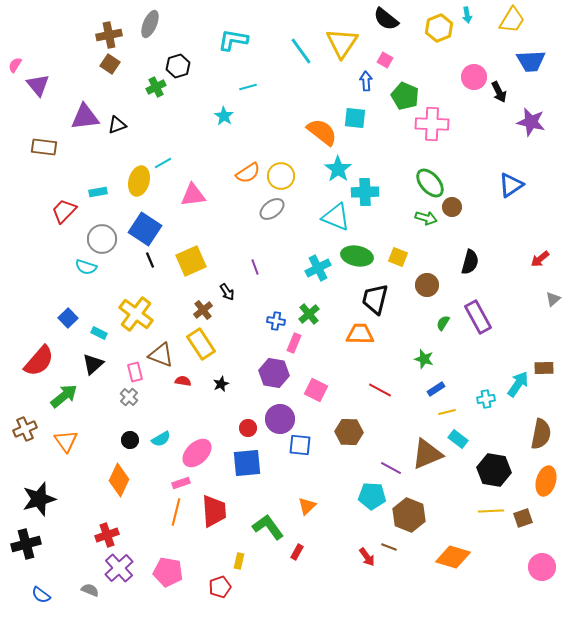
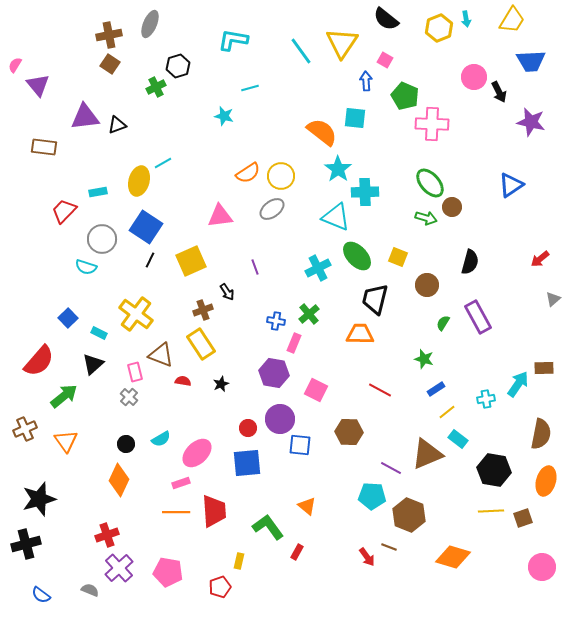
cyan arrow at (467, 15): moved 1 px left, 4 px down
cyan line at (248, 87): moved 2 px right, 1 px down
cyan star at (224, 116): rotated 18 degrees counterclockwise
pink triangle at (193, 195): moved 27 px right, 21 px down
blue square at (145, 229): moved 1 px right, 2 px up
green ellipse at (357, 256): rotated 36 degrees clockwise
black line at (150, 260): rotated 49 degrees clockwise
brown cross at (203, 310): rotated 18 degrees clockwise
yellow line at (447, 412): rotated 24 degrees counterclockwise
black circle at (130, 440): moved 4 px left, 4 px down
orange triangle at (307, 506): rotated 36 degrees counterclockwise
orange line at (176, 512): rotated 76 degrees clockwise
